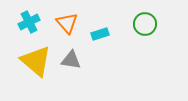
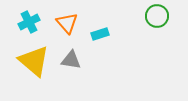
green circle: moved 12 px right, 8 px up
yellow triangle: moved 2 px left
